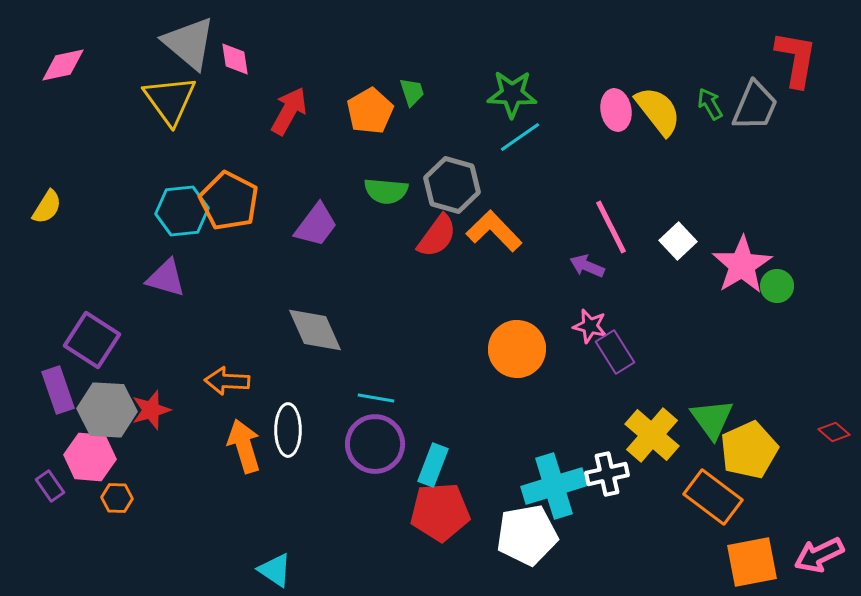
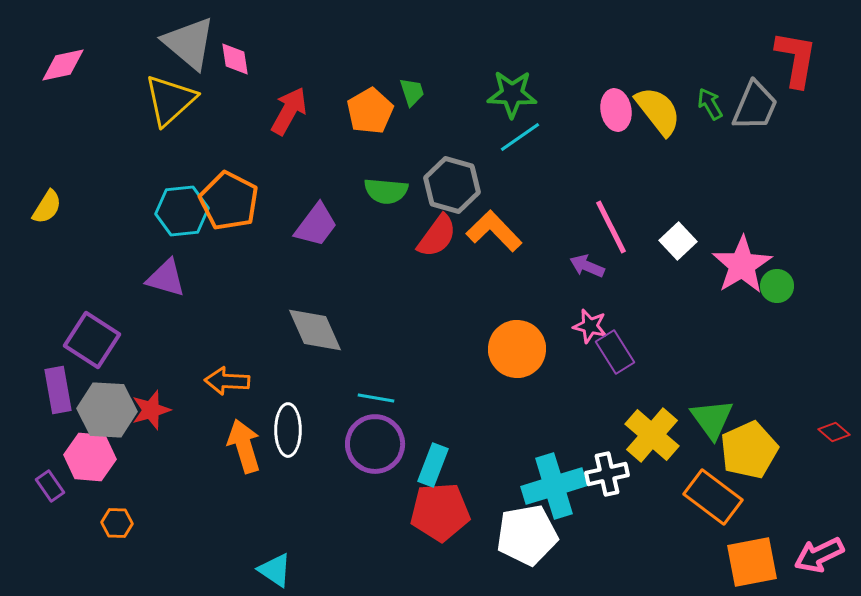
yellow triangle at (170, 100): rotated 24 degrees clockwise
purple rectangle at (58, 390): rotated 9 degrees clockwise
orange hexagon at (117, 498): moved 25 px down
